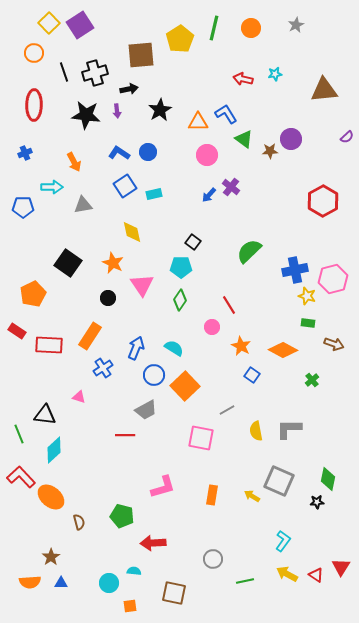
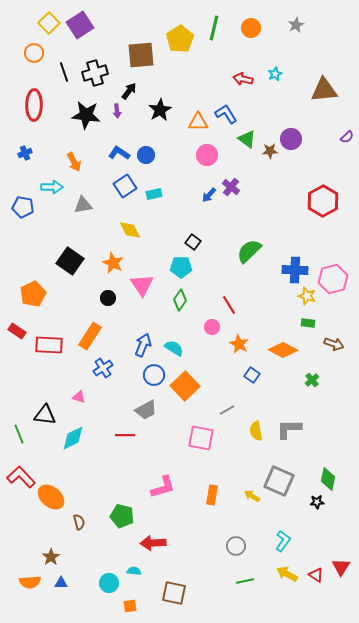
cyan star at (275, 74): rotated 16 degrees counterclockwise
black arrow at (129, 89): moved 2 px down; rotated 42 degrees counterclockwise
green triangle at (244, 139): moved 3 px right
blue circle at (148, 152): moved 2 px left, 3 px down
blue pentagon at (23, 207): rotated 10 degrees clockwise
yellow diamond at (132, 232): moved 2 px left, 2 px up; rotated 15 degrees counterclockwise
black square at (68, 263): moved 2 px right, 2 px up
blue cross at (295, 270): rotated 15 degrees clockwise
orange star at (241, 346): moved 2 px left, 2 px up
blue arrow at (136, 348): moved 7 px right, 3 px up
cyan diamond at (54, 450): moved 19 px right, 12 px up; rotated 16 degrees clockwise
gray circle at (213, 559): moved 23 px right, 13 px up
